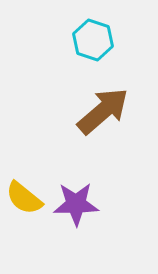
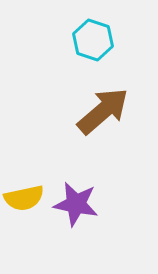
yellow semicircle: rotated 51 degrees counterclockwise
purple star: rotated 12 degrees clockwise
